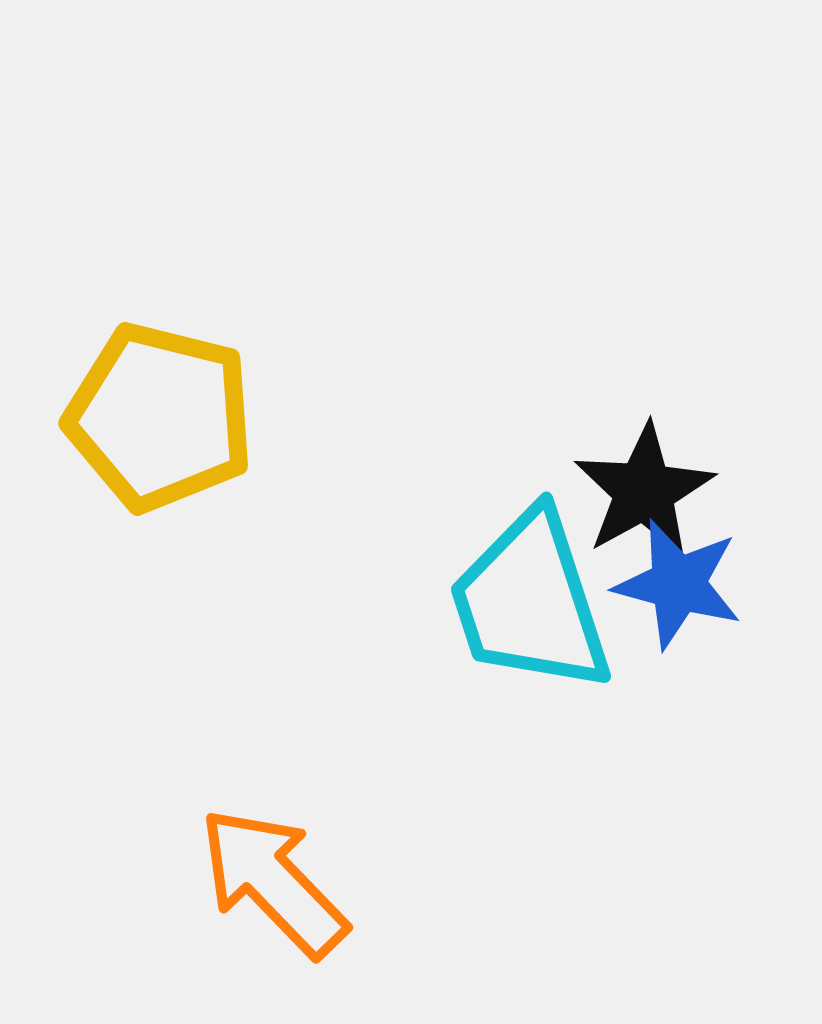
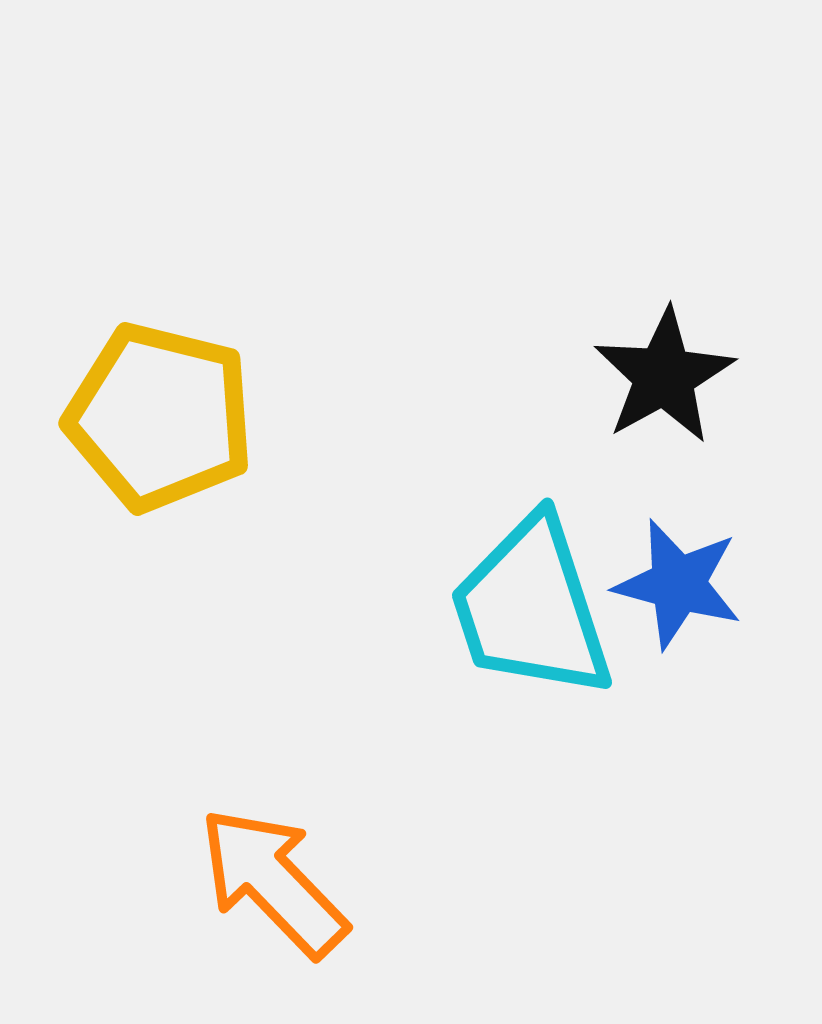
black star: moved 20 px right, 115 px up
cyan trapezoid: moved 1 px right, 6 px down
